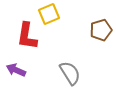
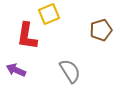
gray semicircle: moved 2 px up
